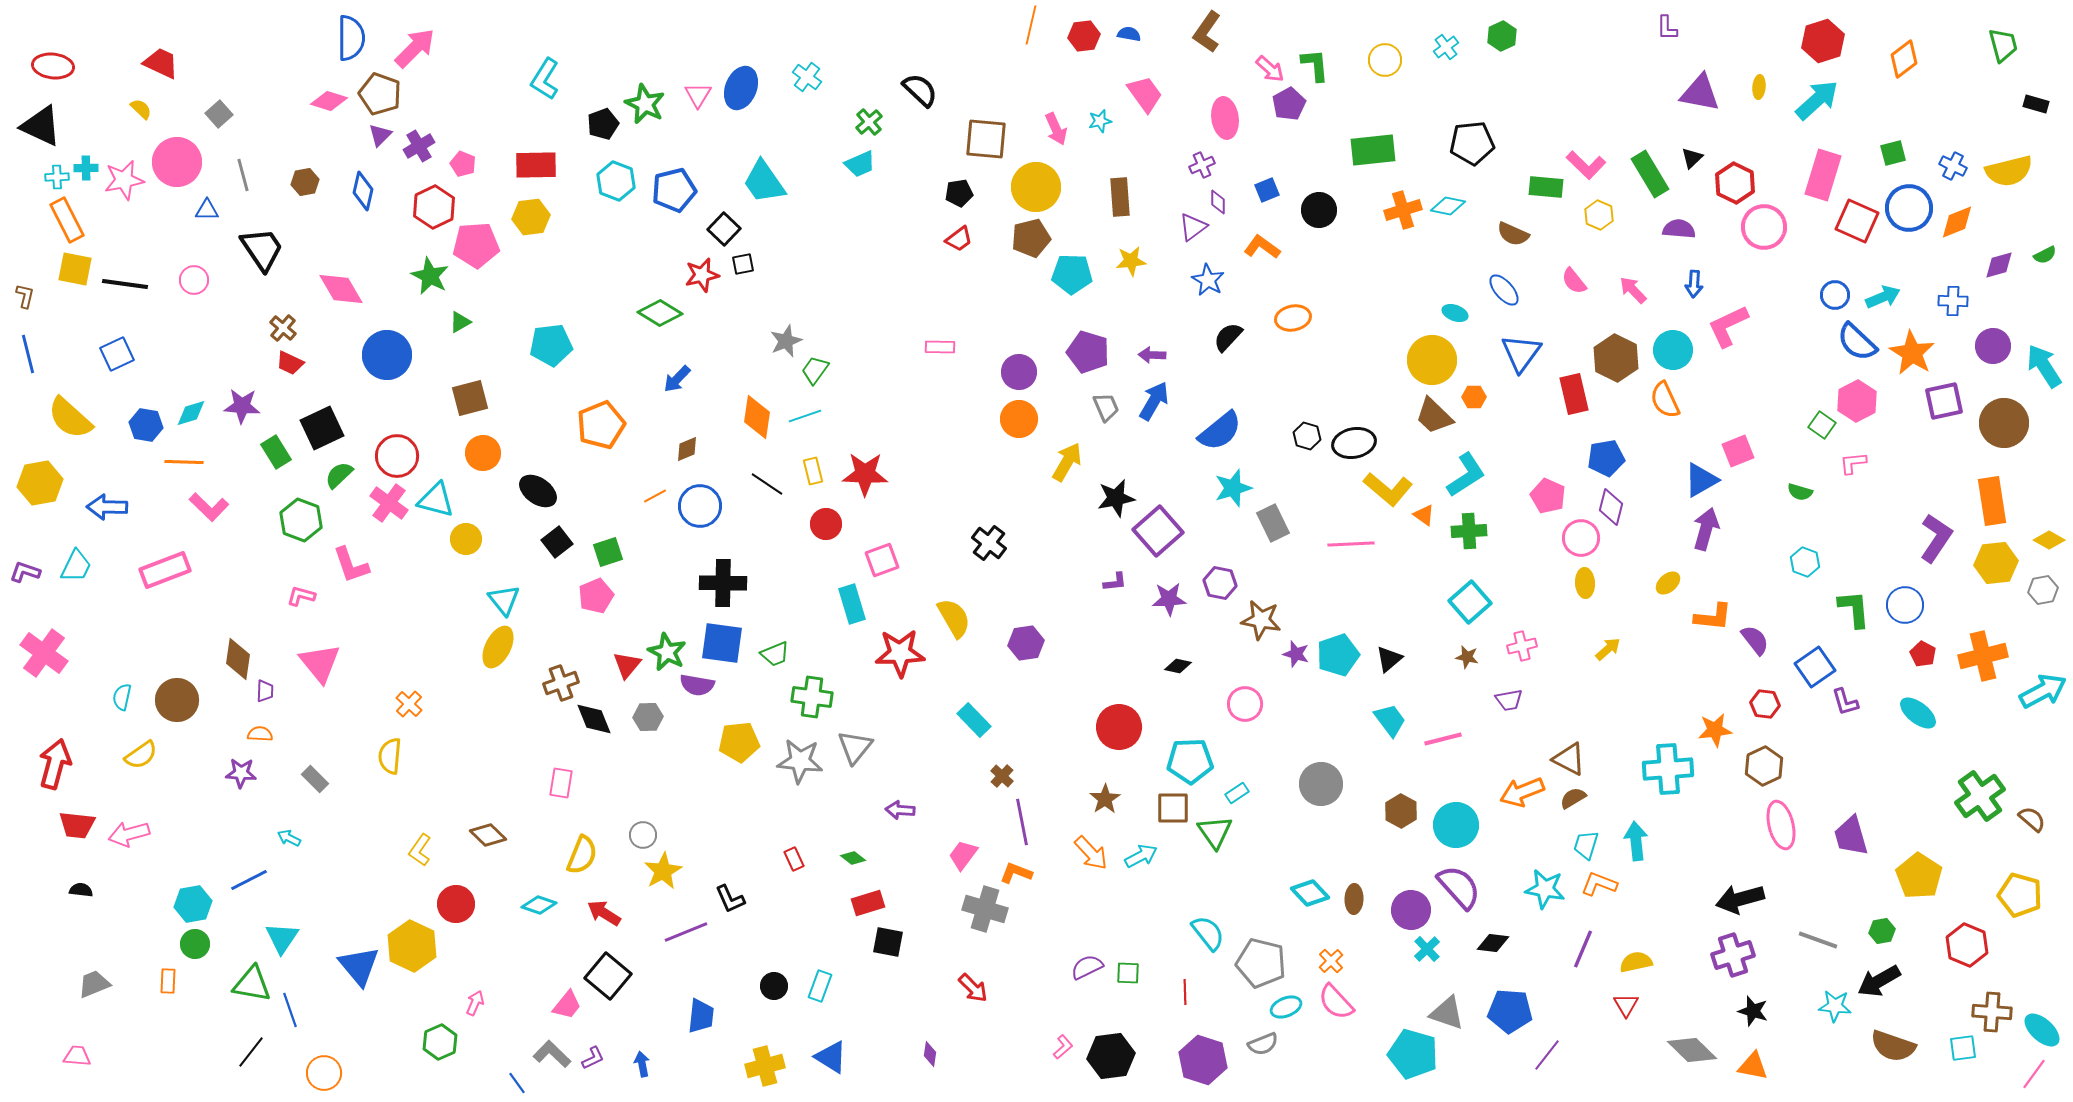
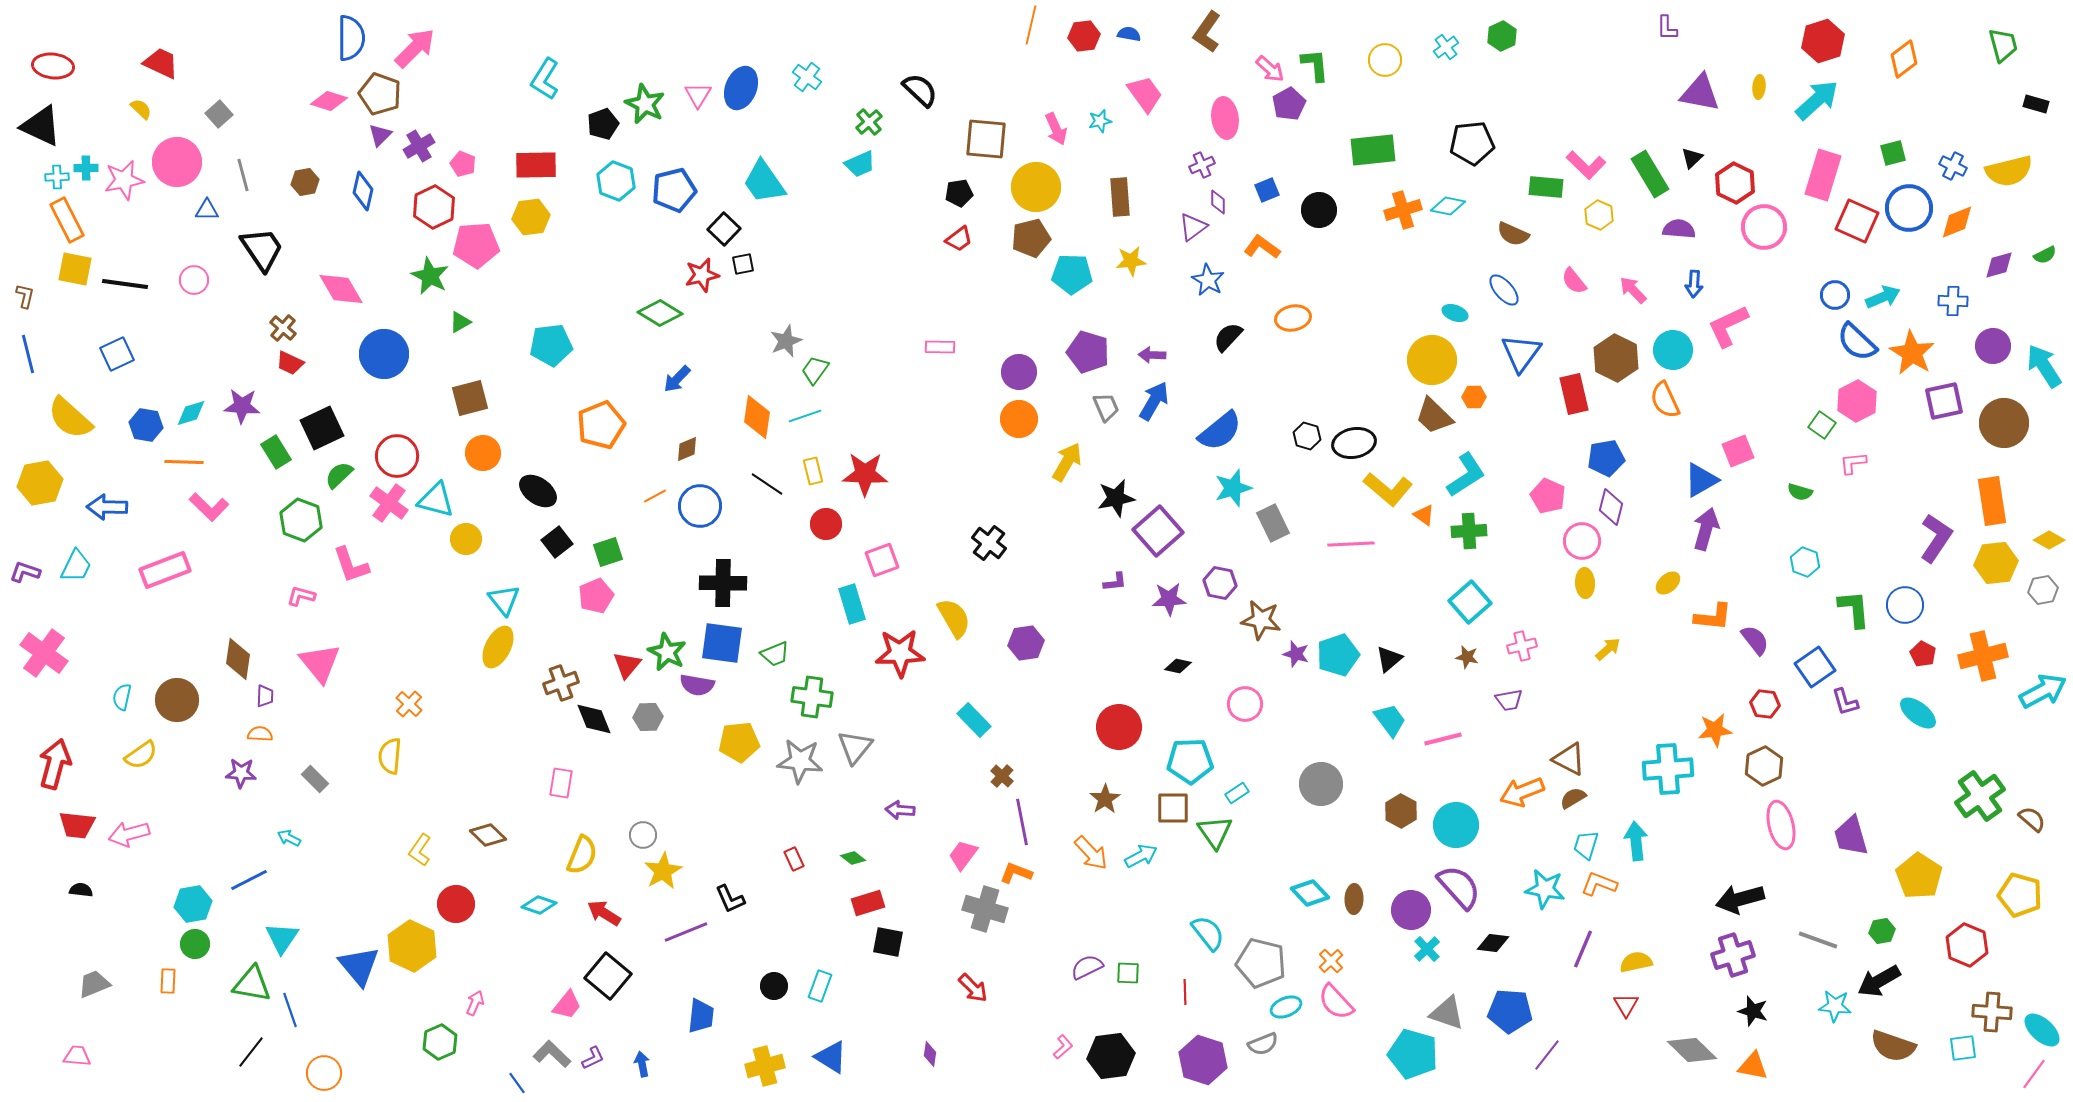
blue circle at (387, 355): moved 3 px left, 1 px up
pink circle at (1581, 538): moved 1 px right, 3 px down
purple trapezoid at (265, 691): moved 5 px down
